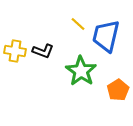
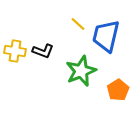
green star: rotated 16 degrees clockwise
